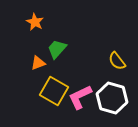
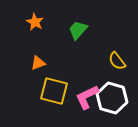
green trapezoid: moved 21 px right, 19 px up
yellow square: rotated 16 degrees counterclockwise
pink L-shape: moved 7 px right
